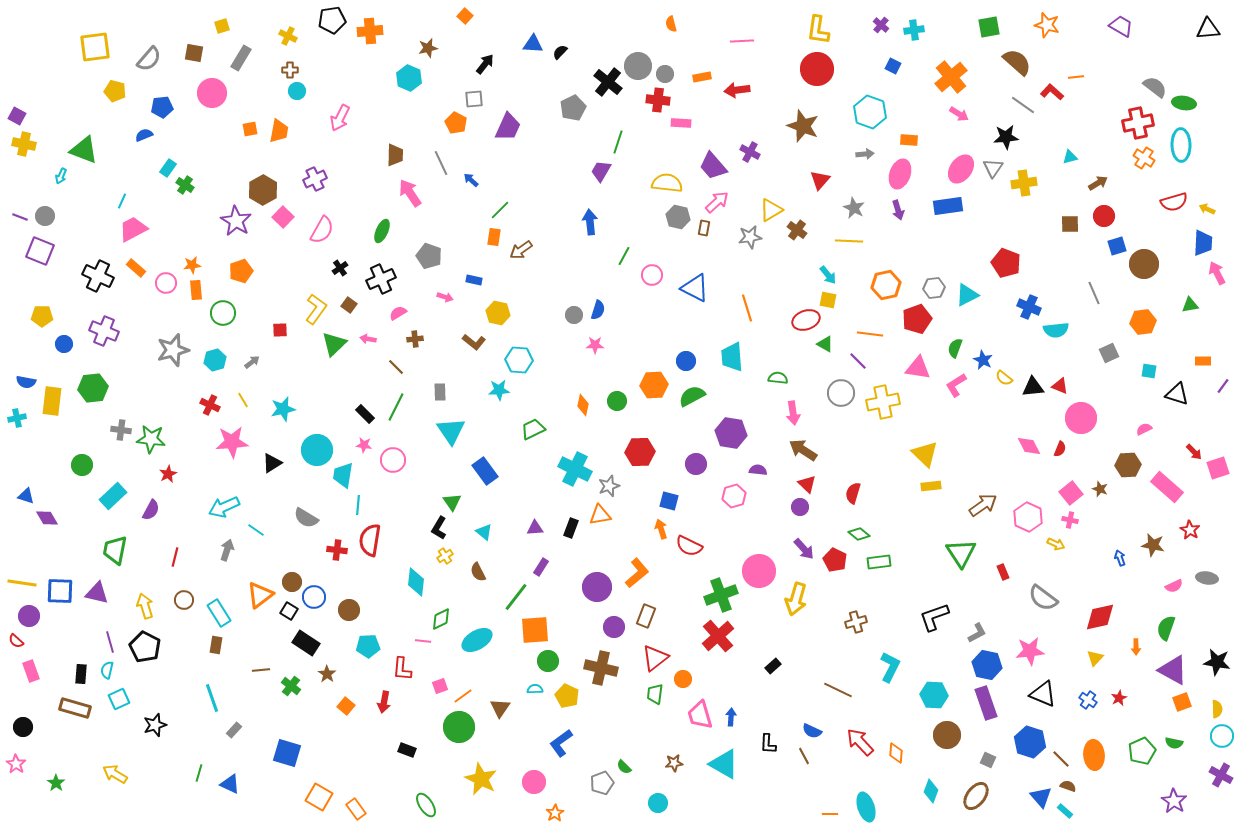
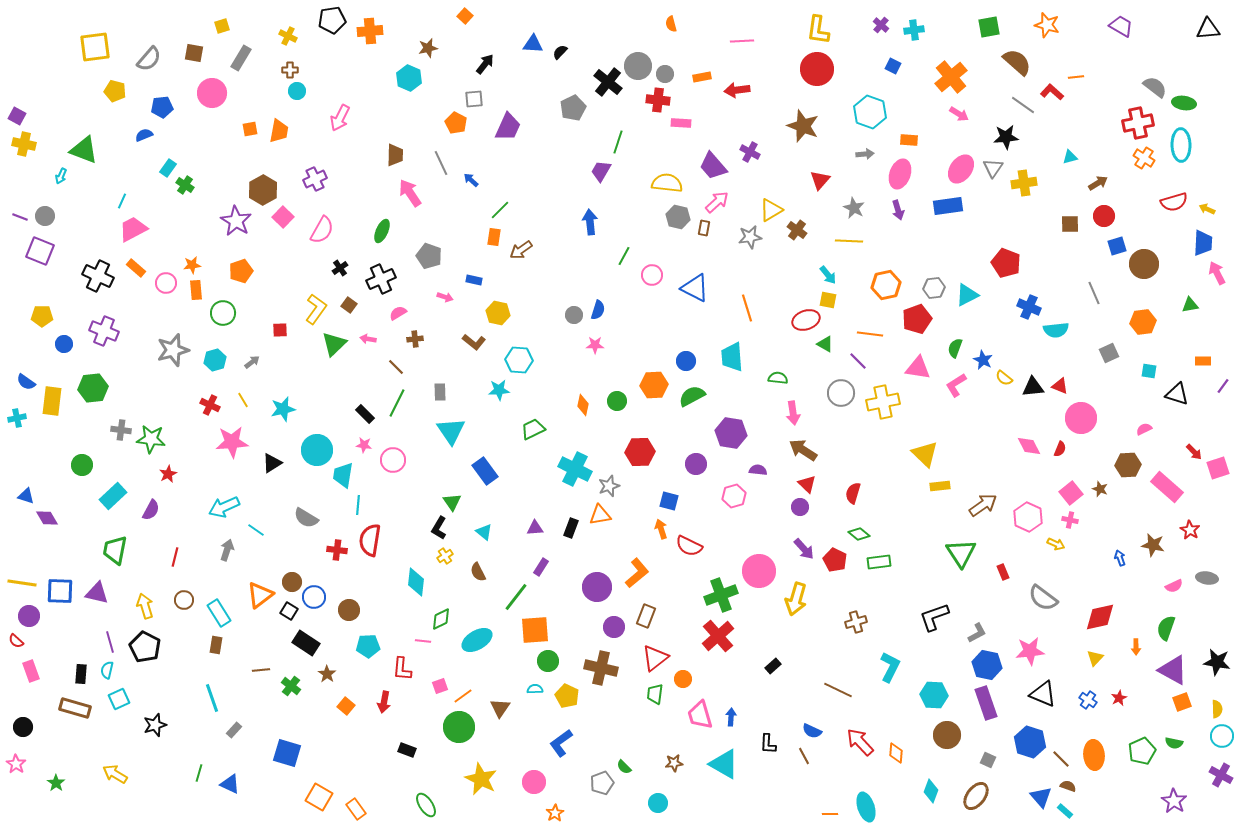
blue semicircle at (26, 382): rotated 24 degrees clockwise
green line at (396, 407): moved 1 px right, 4 px up
yellow rectangle at (931, 486): moved 9 px right
